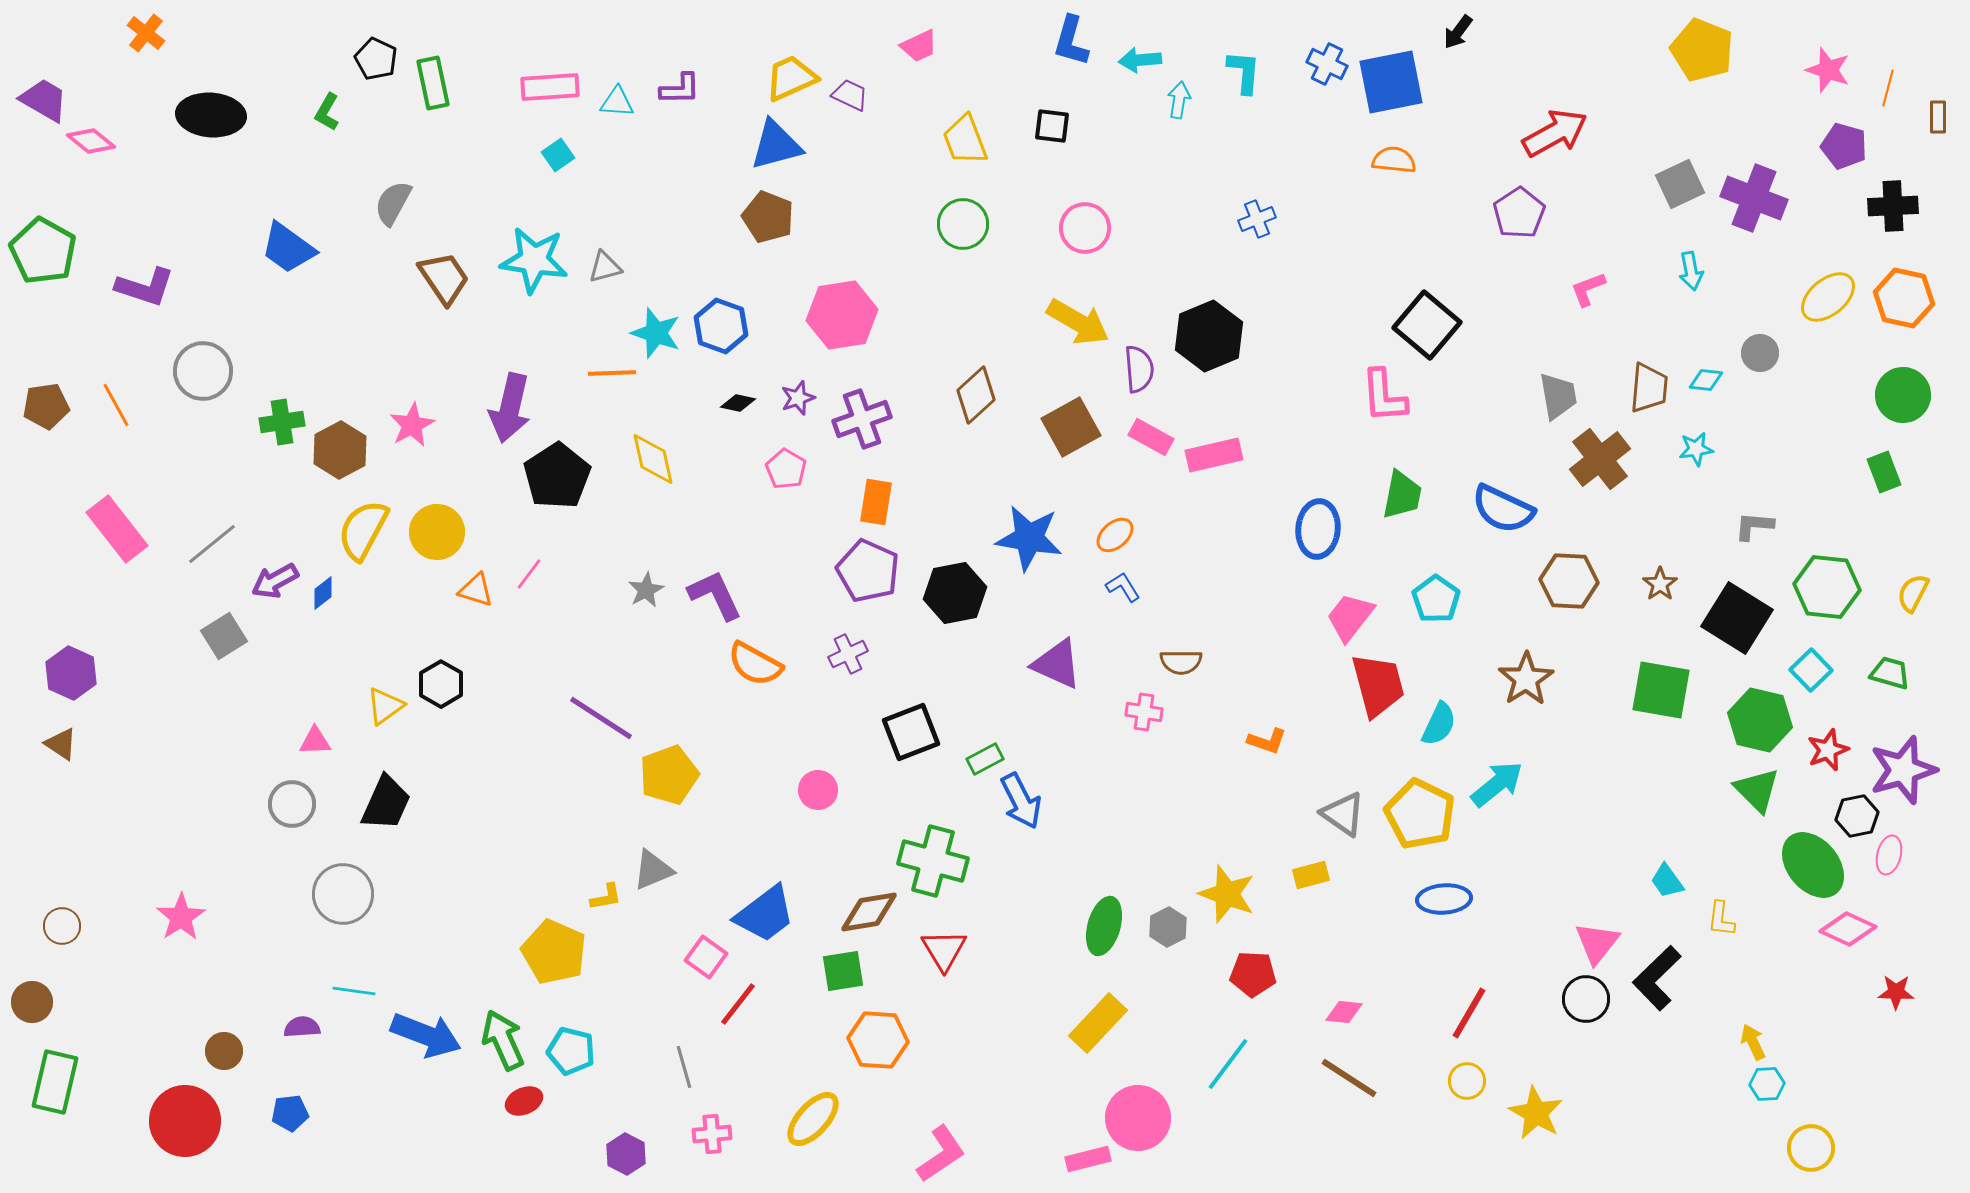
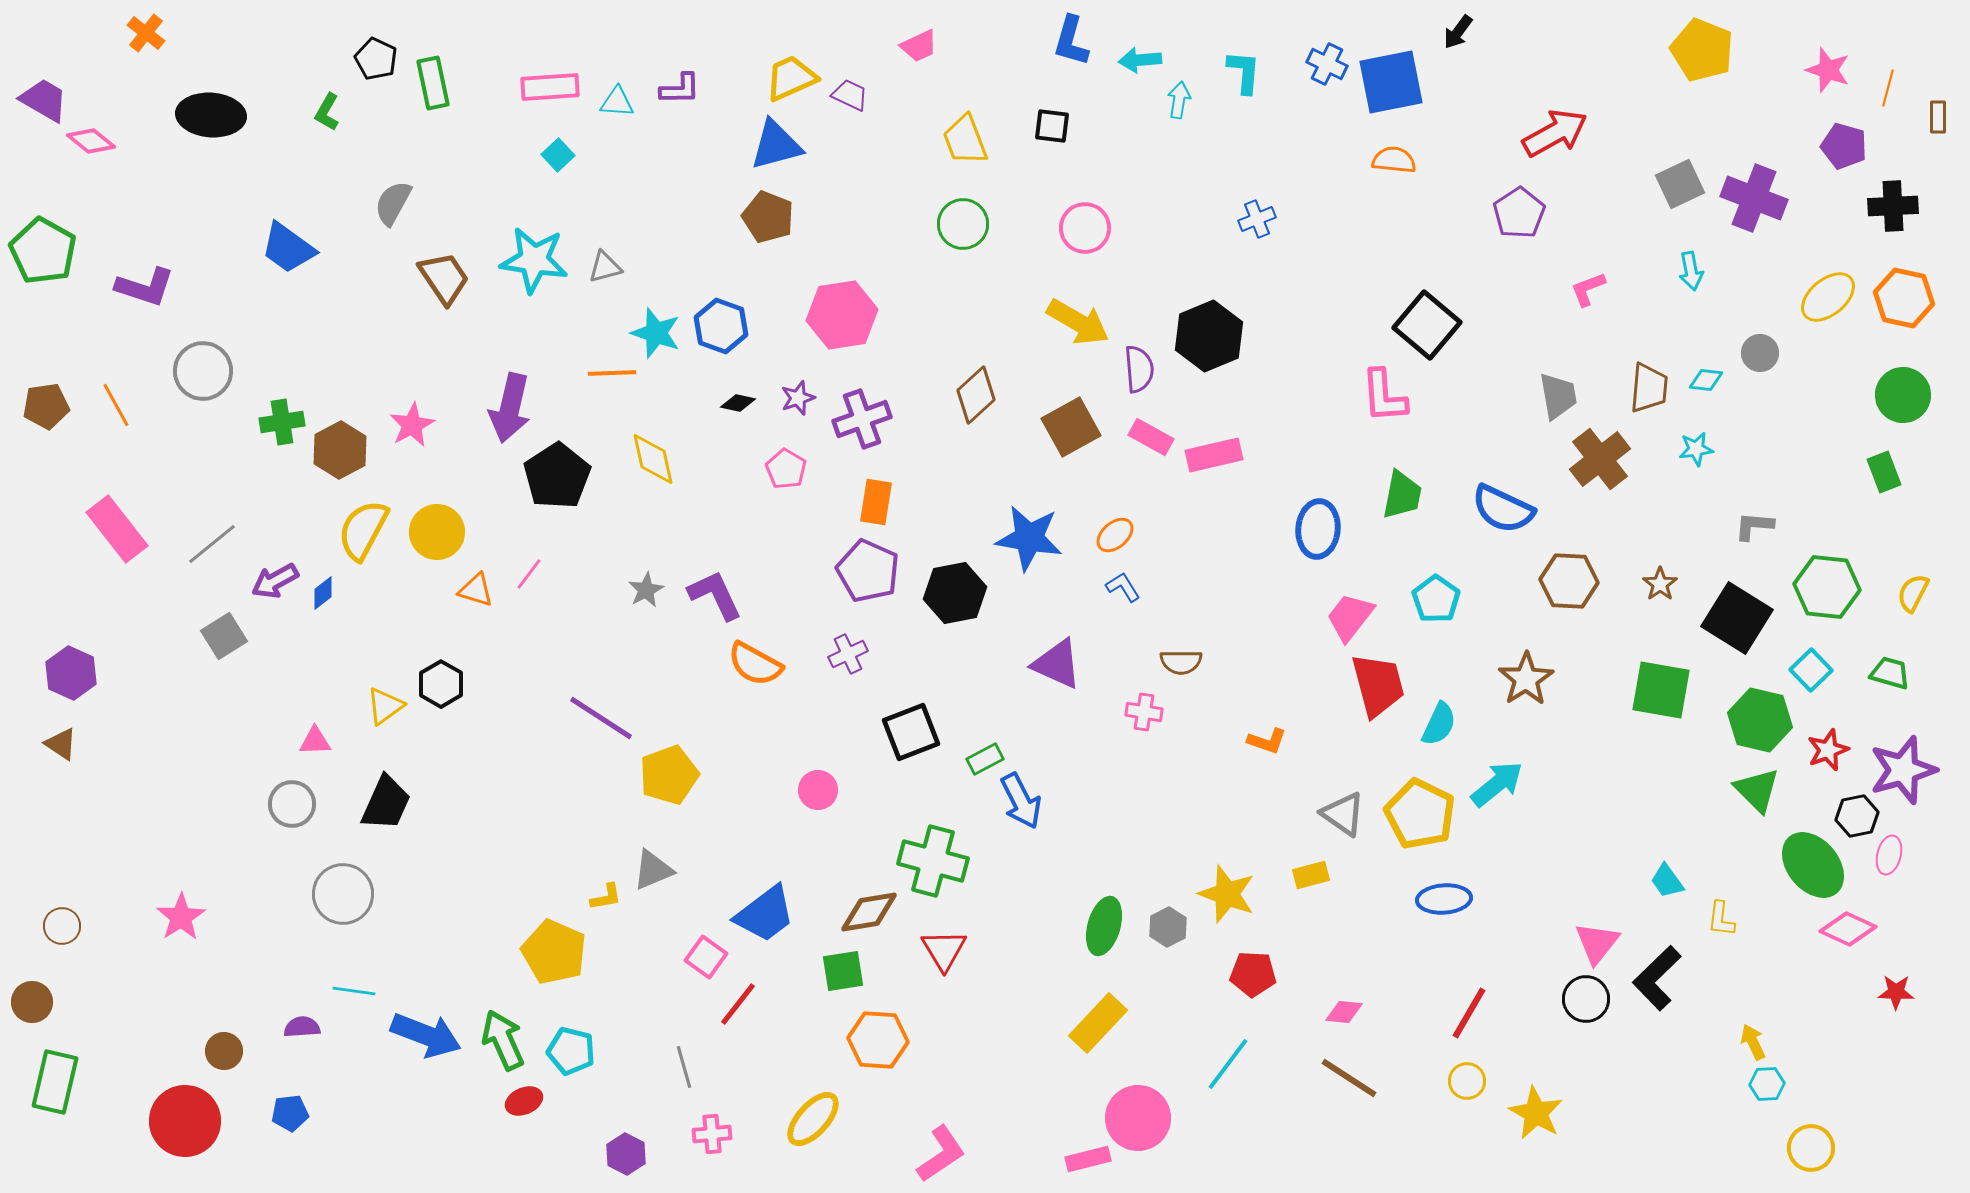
cyan square at (558, 155): rotated 8 degrees counterclockwise
